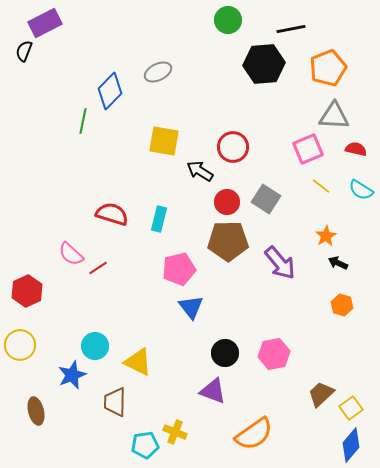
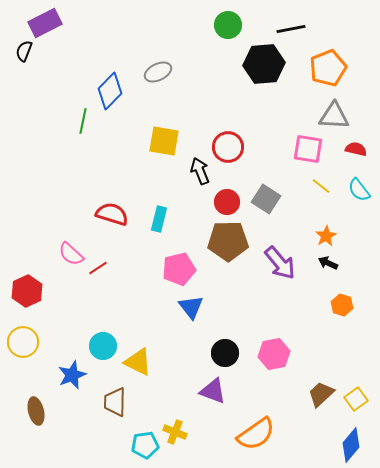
green circle at (228, 20): moved 5 px down
red circle at (233, 147): moved 5 px left
pink square at (308, 149): rotated 32 degrees clockwise
black arrow at (200, 171): rotated 36 degrees clockwise
cyan semicircle at (361, 190): moved 2 px left; rotated 20 degrees clockwise
black arrow at (338, 263): moved 10 px left
yellow circle at (20, 345): moved 3 px right, 3 px up
cyan circle at (95, 346): moved 8 px right
yellow square at (351, 408): moved 5 px right, 9 px up
orange semicircle at (254, 434): moved 2 px right
